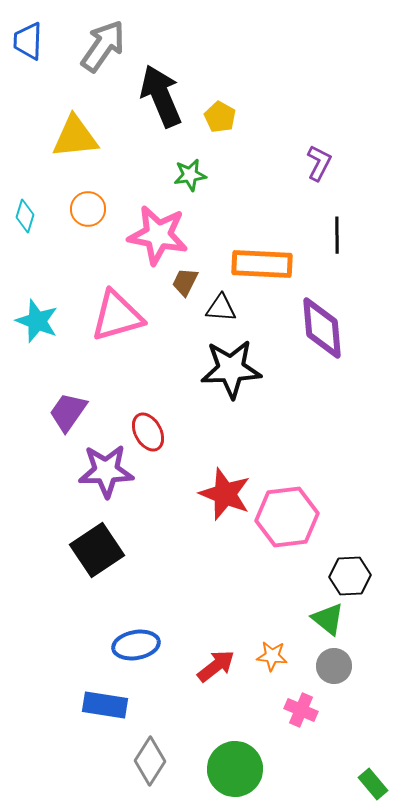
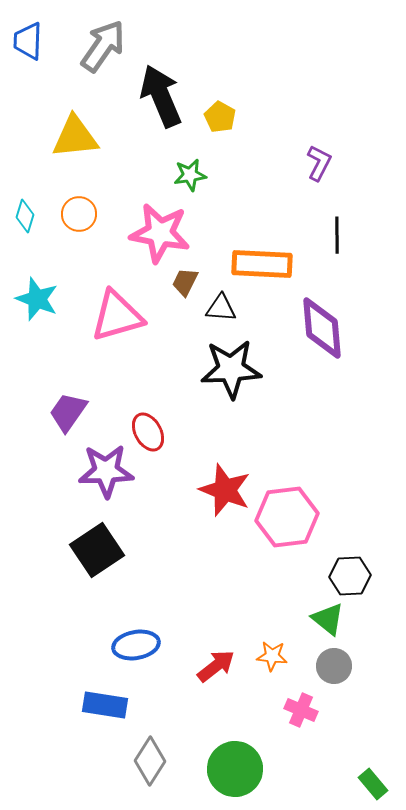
orange circle: moved 9 px left, 5 px down
pink star: moved 2 px right, 2 px up
cyan star: moved 22 px up
red star: moved 4 px up
